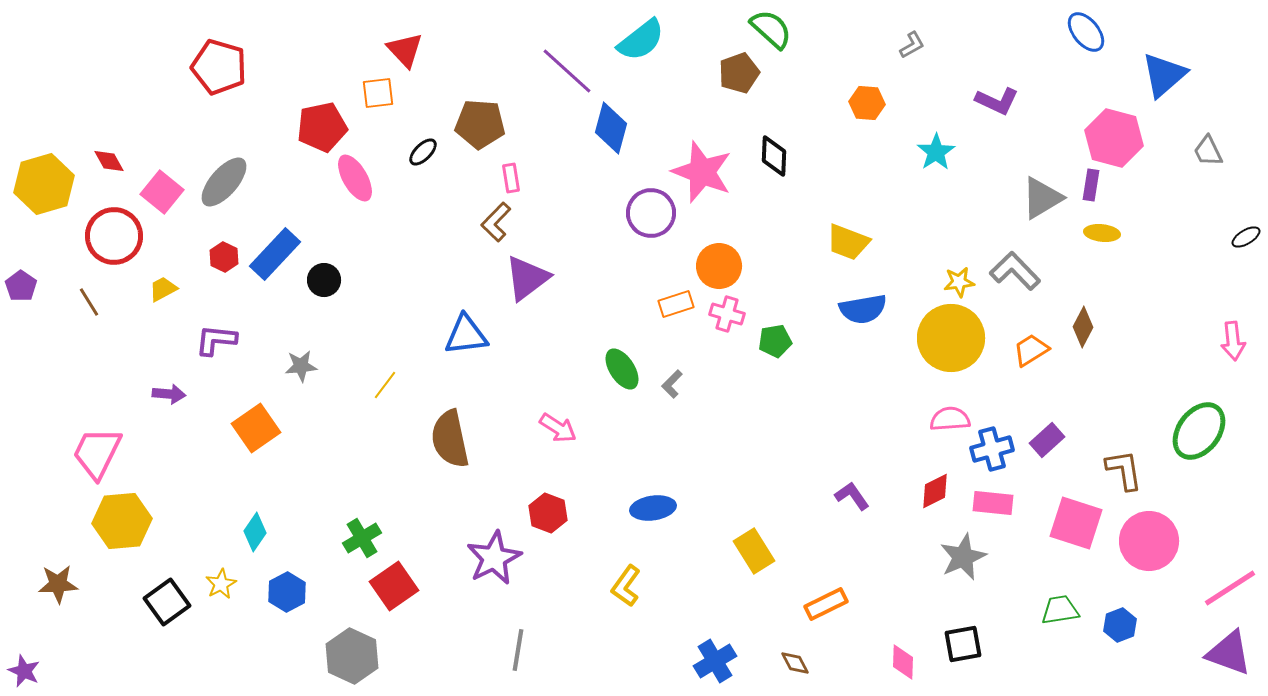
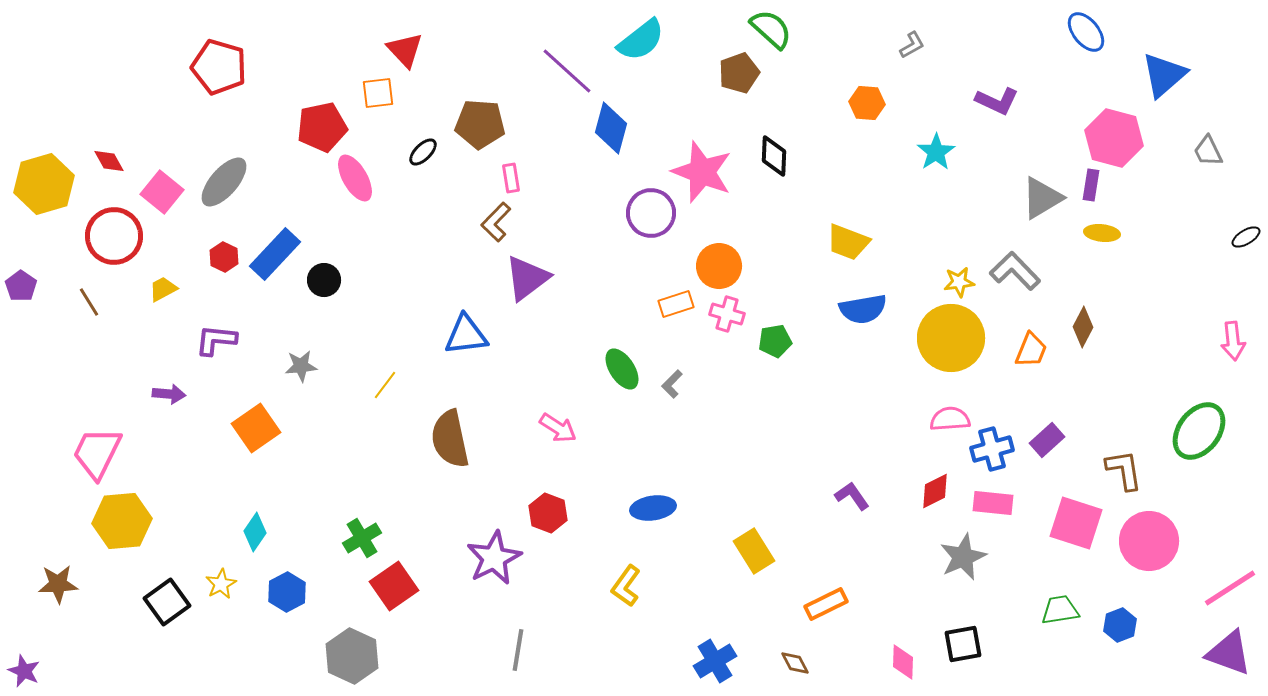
orange trapezoid at (1031, 350): rotated 144 degrees clockwise
